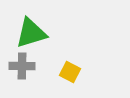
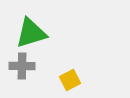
yellow square: moved 8 px down; rotated 35 degrees clockwise
